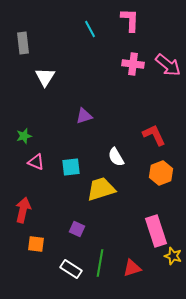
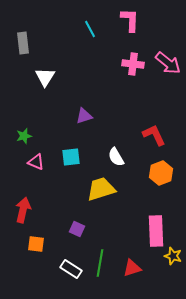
pink arrow: moved 2 px up
cyan square: moved 10 px up
pink rectangle: rotated 16 degrees clockwise
